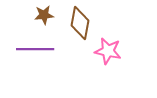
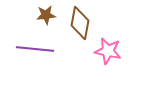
brown star: moved 2 px right
purple line: rotated 6 degrees clockwise
